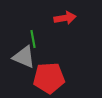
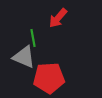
red arrow: moved 7 px left; rotated 140 degrees clockwise
green line: moved 1 px up
